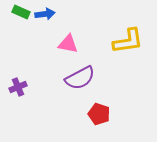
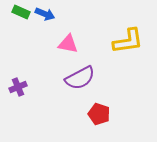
blue arrow: rotated 30 degrees clockwise
